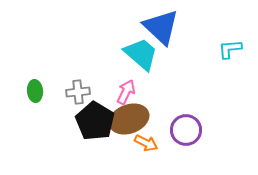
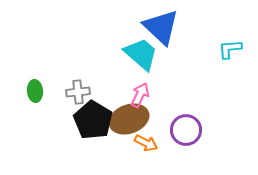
pink arrow: moved 14 px right, 3 px down
black pentagon: moved 2 px left, 1 px up
